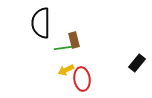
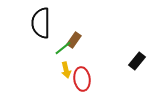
brown rectangle: rotated 49 degrees clockwise
green line: rotated 30 degrees counterclockwise
black rectangle: moved 2 px up
yellow arrow: rotated 77 degrees counterclockwise
